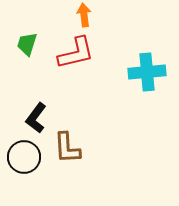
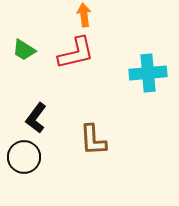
green trapezoid: moved 3 px left, 6 px down; rotated 75 degrees counterclockwise
cyan cross: moved 1 px right, 1 px down
brown L-shape: moved 26 px right, 8 px up
